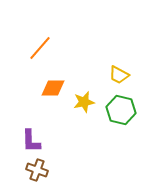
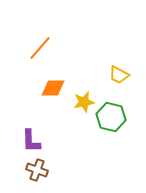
green hexagon: moved 10 px left, 7 px down
